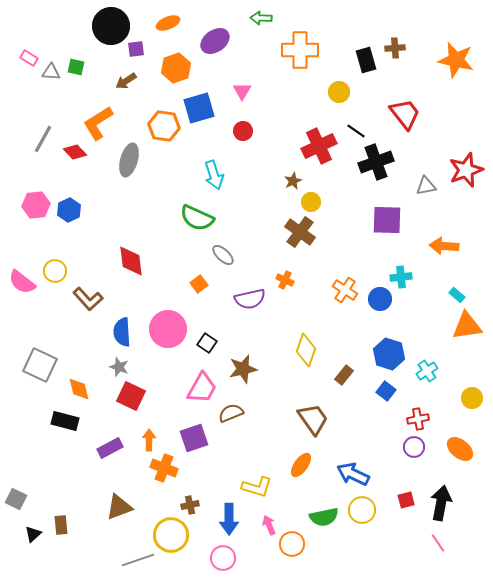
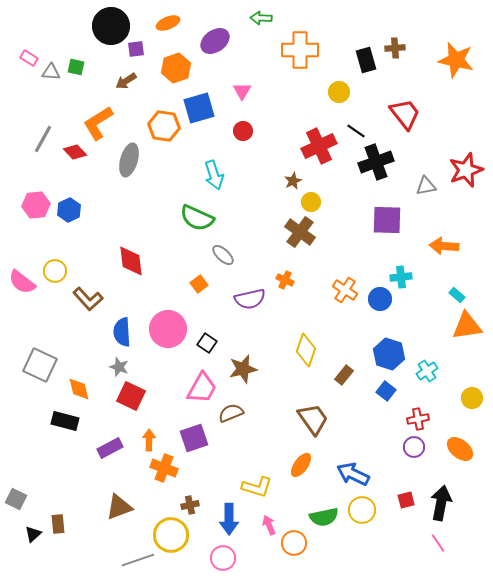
brown rectangle at (61, 525): moved 3 px left, 1 px up
orange circle at (292, 544): moved 2 px right, 1 px up
